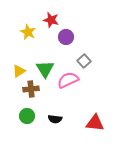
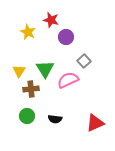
yellow triangle: rotated 24 degrees counterclockwise
red triangle: rotated 30 degrees counterclockwise
